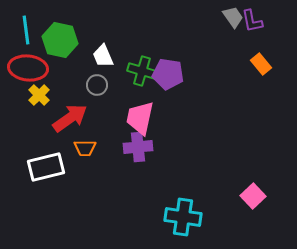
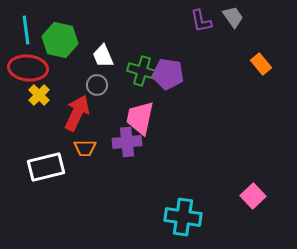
purple L-shape: moved 51 px left
red arrow: moved 7 px right, 5 px up; rotated 30 degrees counterclockwise
purple cross: moved 11 px left, 5 px up
